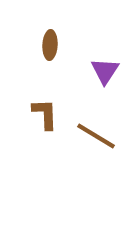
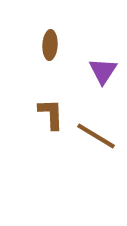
purple triangle: moved 2 px left
brown L-shape: moved 6 px right
